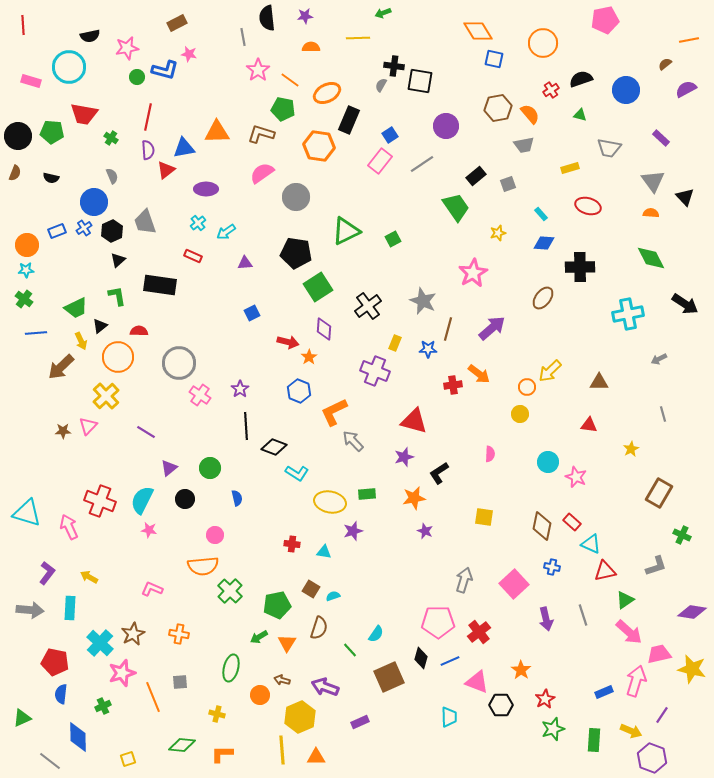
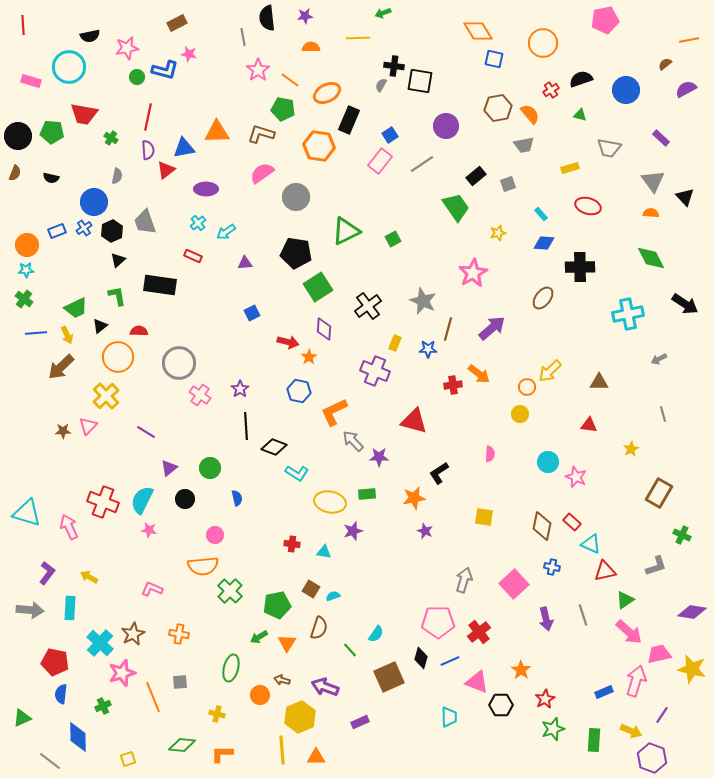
gray semicircle at (112, 176): moved 5 px right; rotated 35 degrees clockwise
yellow arrow at (81, 341): moved 14 px left, 6 px up
blue hexagon at (299, 391): rotated 10 degrees counterclockwise
purple star at (404, 457): moved 25 px left; rotated 18 degrees clockwise
red cross at (100, 501): moved 3 px right, 1 px down
